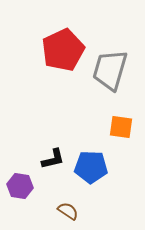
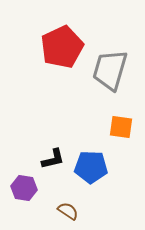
red pentagon: moved 1 px left, 3 px up
purple hexagon: moved 4 px right, 2 px down
